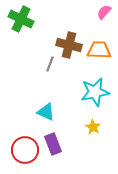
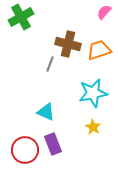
green cross: moved 2 px up; rotated 35 degrees clockwise
brown cross: moved 1 px left, 1 px up
orange trapezoid: rotated 20 degrees counterclockwise
cyan star: moved 2 px left, 1 px down
